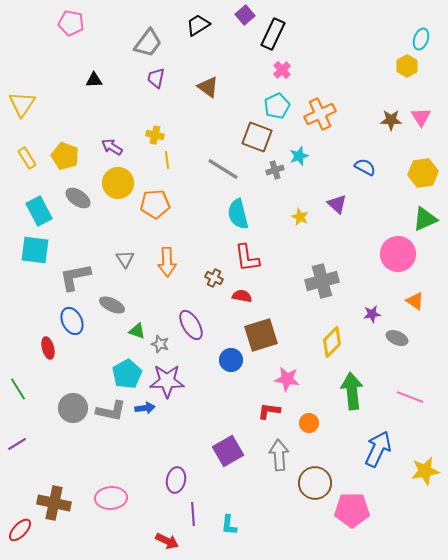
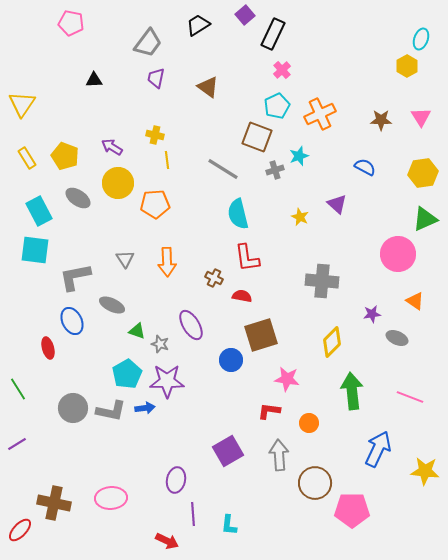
brown star at (391, 120): moved 10 px left
gray cross at (322, 281): rotated 20 degrees clockwise
yellow star at (425, 471): rotated 16 degrees clockwise
